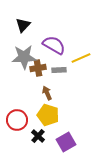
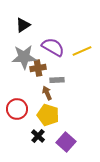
black triangle: rotated 14 degrees clockwise
purple semicircle: moved 1 px left, 2 px down
yellow line: moved 1 px right, 7 px up
gray rectangle: moved 2 px left, 10 px down
red circle: moved 11 px up
purple square: rotated 18 degrees counterclockwise
